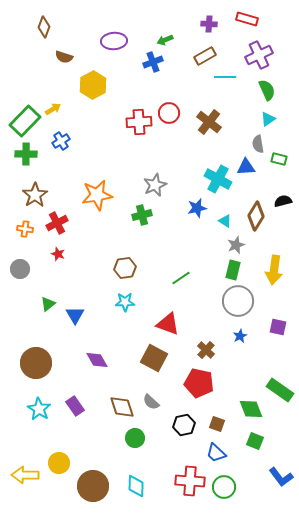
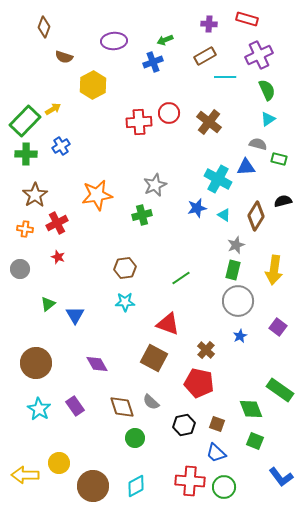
blue cross at (61, 141): moved 5 px down
gray semicircle at (258, 144): rotated 114 degrees clockwise
cyan triangle at (225, 221): moved 1 px left, 6 px up
red star at (58, 254): moved 3 px down
purple square at (278, 327): rotated 24 degrees clockwise
purple diamond at (97, 360): moved 4 px down
cyan diamond at (136, 486): rotated 60 degrees clockwise
